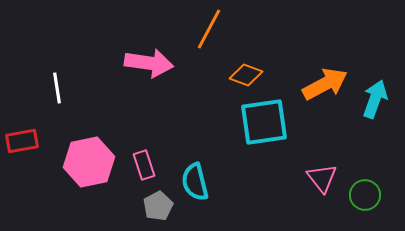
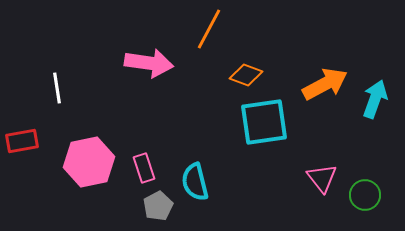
pink rectangle: moved 3 px down
